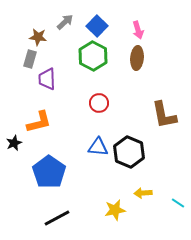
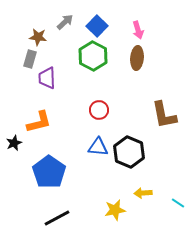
purple trapezoid: moved 1 px up
red circle: moved 7 px down
